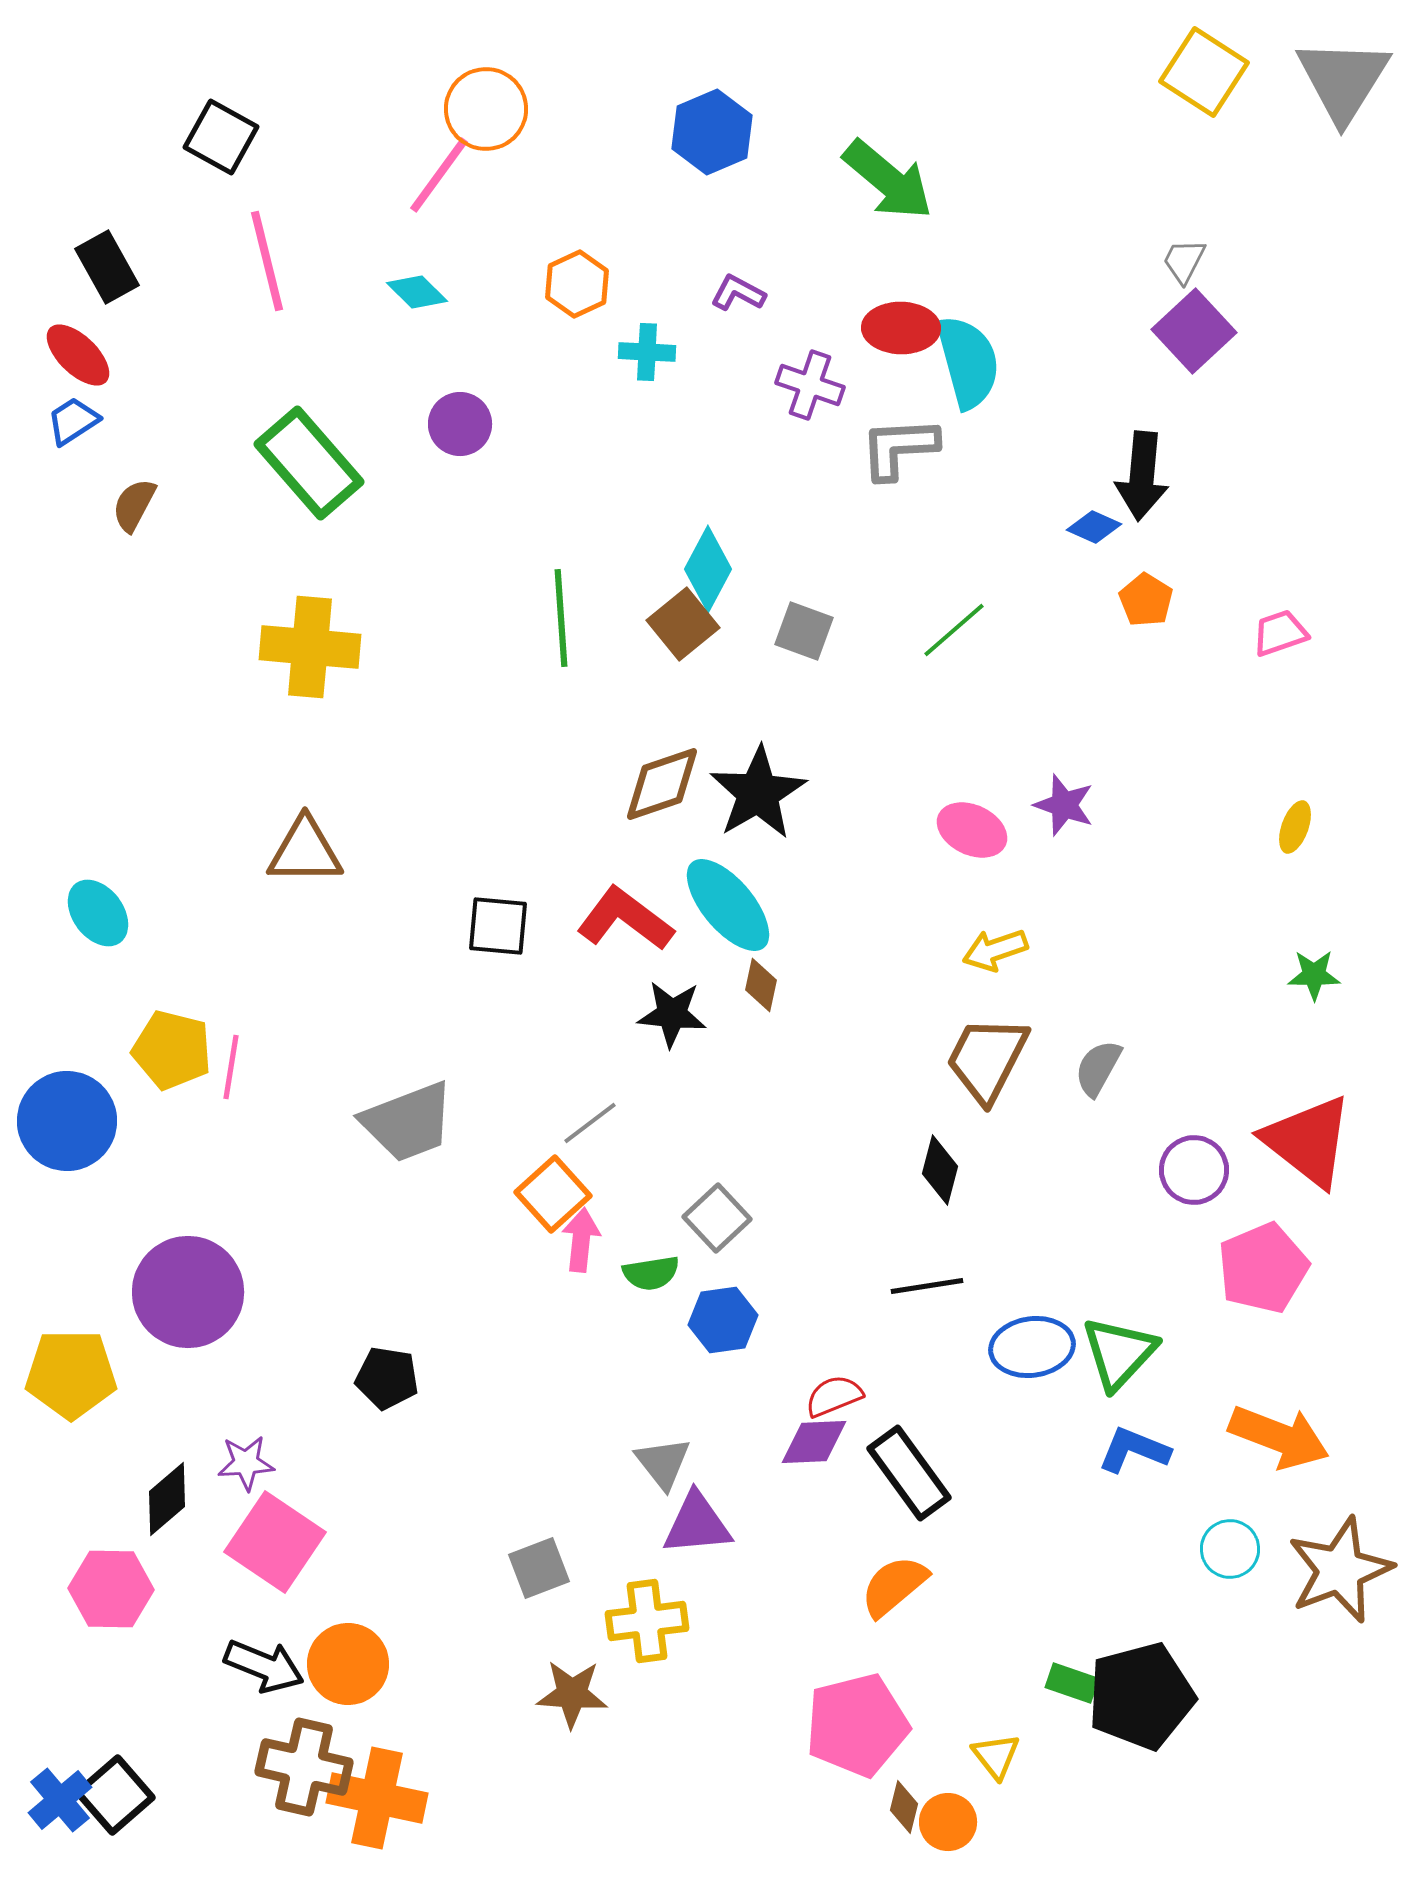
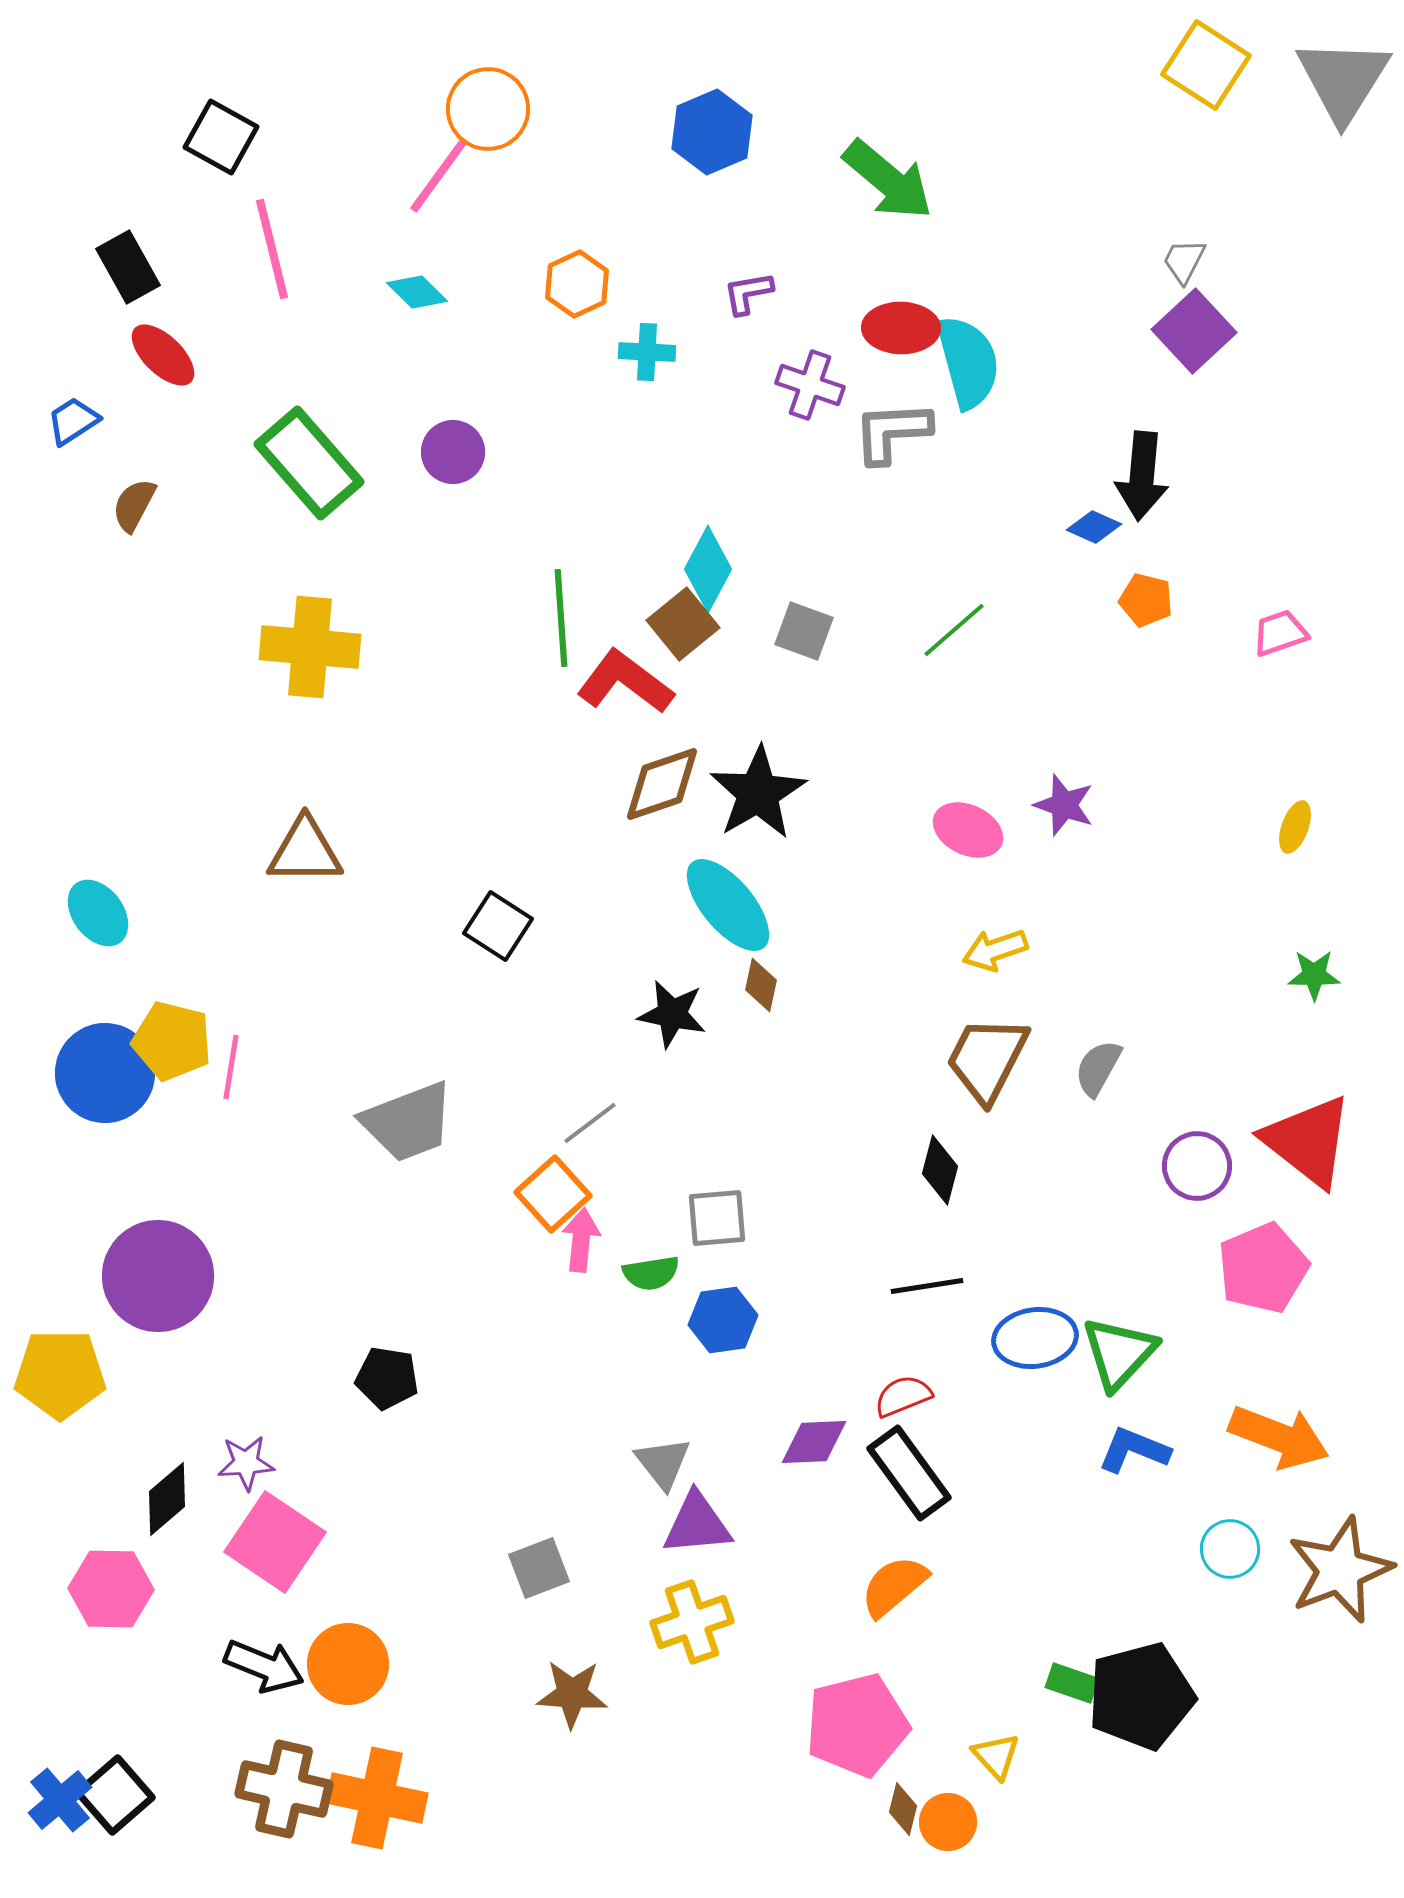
yellow square at (1204, 72): moved 2 px right, 7 px up
orange circle at (486, 109): moved 2 px right
pink line at (267, 261): moved 5 px right, 12 px up
black rectangle at (107, 267): moved 21 px right
purple L-shape at (738, 293): moved 10 px right; rotated 38 degrees counterclockwise
red ellipse at (78, 355): moved 85 px right
purple circle at (460, 424): moved 7 px left, 28 px down
gray L-shape at (899, 448): moved 7 px left, 16 px up
orange pentagon at (1146, 600): rotated 18 degrees counterclockwise
pink ellipse at (972, 830): moved 4 px left
red L-shape at (625, 919): moved 237 px up
black square at (498, 926): rotated 28 degrees clockwise
black star at (672, 1014): rotated 6 degrees clockwise
yellow pentagon at (172, 1050): moved 9 px up
blue circle at (67, 1121): moved 38 px right, 48 px up
purple circle at (1194, 1170): moved 3 px right, 4 px up
gray square at (717, 1218): rotated 38 degrees clockwise
purple circle at (188, 1292): moved 30 px left, 16 px up
blue ellipse at (1032, 1347): moved 3 px right, 9 px up
yellow pentagon at (71, 1374): moved 11 px left
red semicircle at (834, 1396): moved 69 px right
yellow cross at (647, 1621): moved 45 px right, 1 px down; rotated 12 degrees counterclockwise
yellow triangle at (996, 1756): rotated 4 degrees counterclockwise
brown cross at (304, 1767): moved 20 px left, 22 px down
brown diamond at (904, 1807): moved 1 px left, 2 px down
